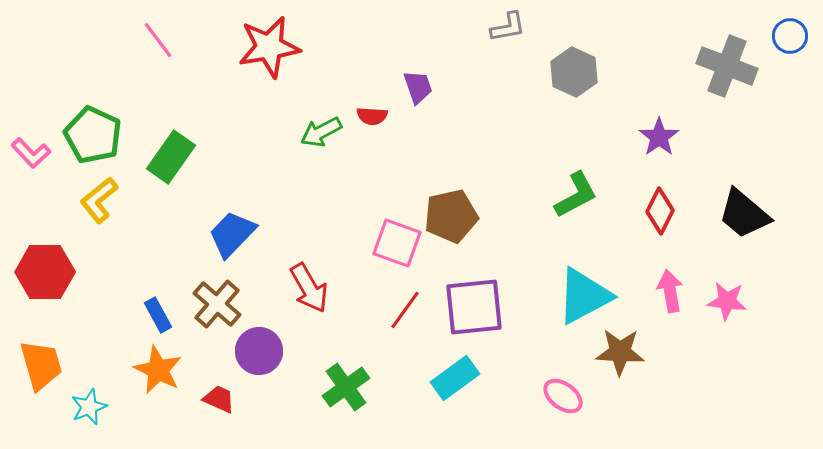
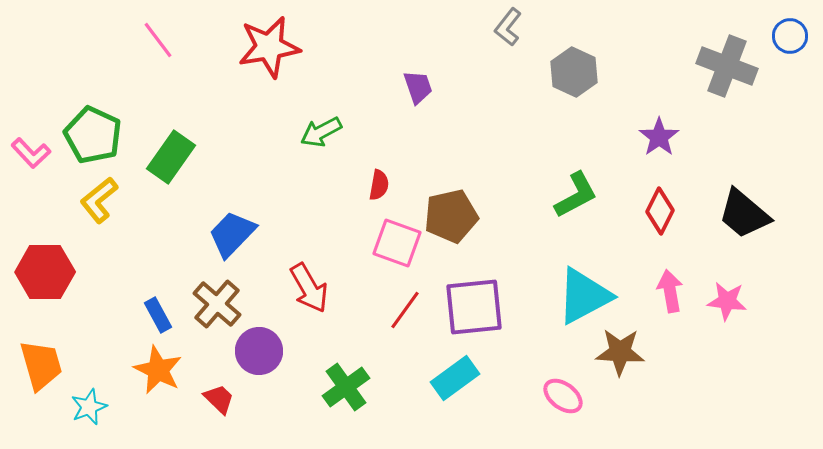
gray L-shape: rotated 138 degrees clockwise
red semicircle: moved 7 px right, 69 px down; rotated 84 degrees counterclockwise
red trapezoid: rotated 20 degrees clockwise
